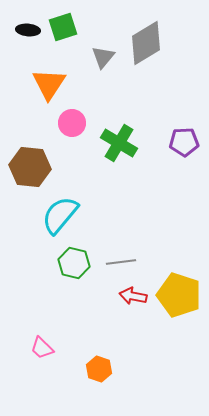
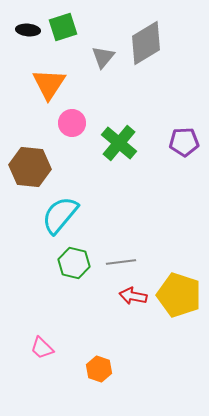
green cross: rotated 9 degrees clockwise
